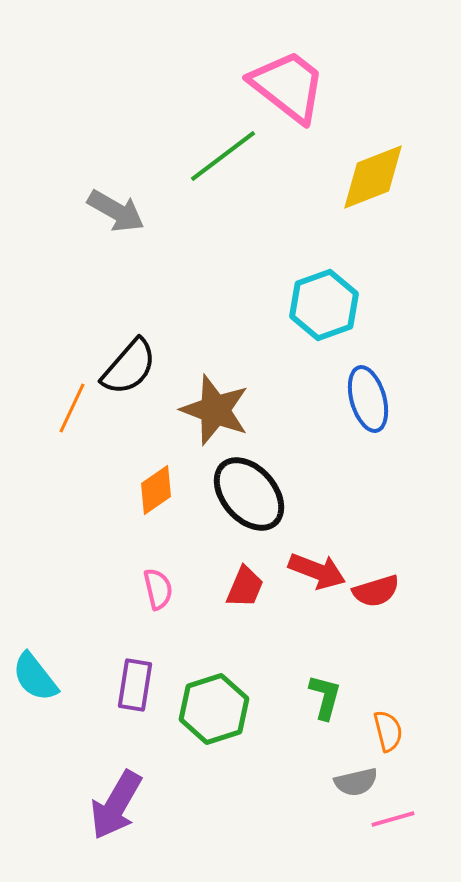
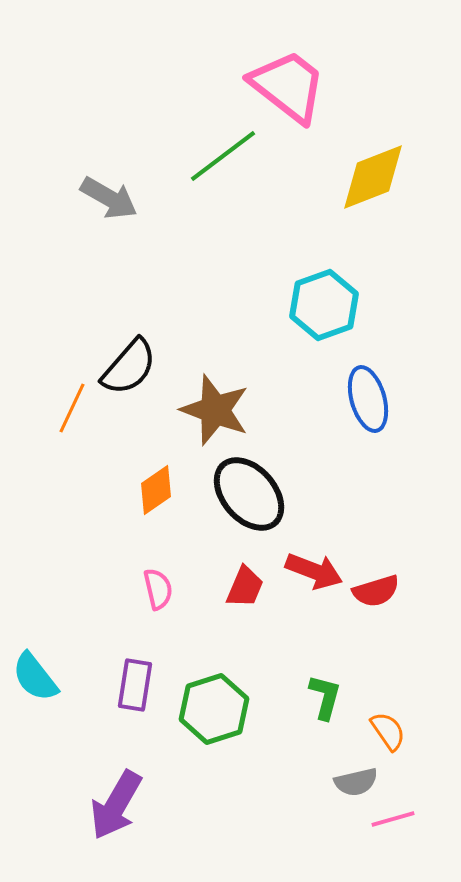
gray arrow: moved 7 px left, 13 px up
red arrow: moved 3 px left
orange semicircle: rotated 21 degrees counterclockwise
